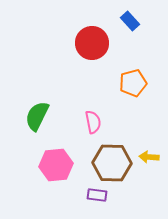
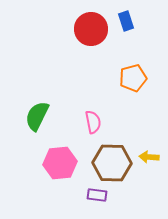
blue rectangle: moved 4 px left; rotated 24 degrees clockwise
red circle: moved 1 px left, 14 px up
orange pentagon: moved 5 px up
pink hexagon: moved 4 px right, 2 px up
